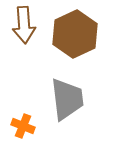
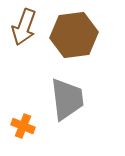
brown arrow: moved 2 px down; rotated 24 degrees clockwise
brown hexagon: moved 1 px left, 1 px down; rotated 18 degrees clockwise
